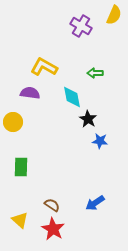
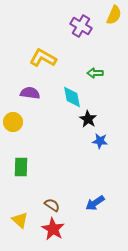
yellow L-shape: moved 1 px left, 9 px up
